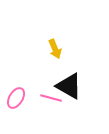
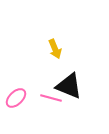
black triangle: rotated 8 degrees counterclockwise
pink ellipse: rotated 15 degrees clockwise
